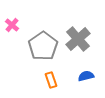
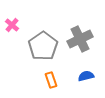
gray cross: moved 2 px right; rotated 15 degrees clockwise
